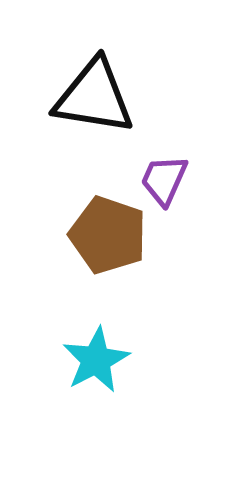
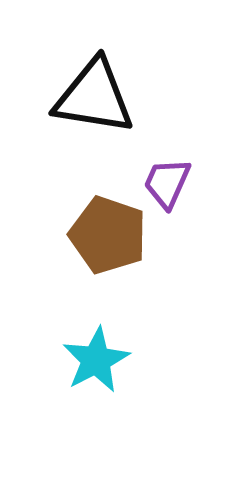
purple trapezoid: moved 3 px right, 3 px down
